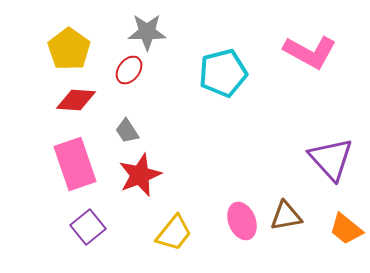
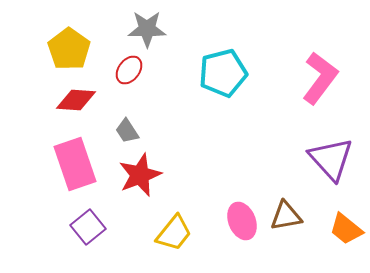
gray star: moved 3 px up
pink L-shape: moved 10 px right, 26 px down; rotated 82 degrees counterclockwise
